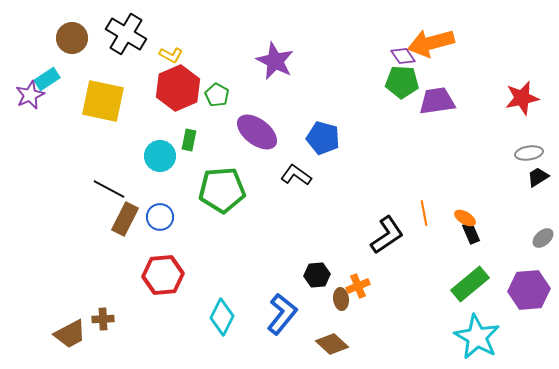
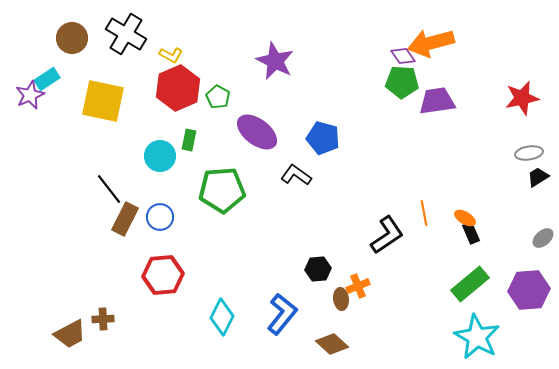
green pentagon at (217, 95): moved 1 px right, 2 px down
black line at (109, 189): rotated 24 degrees clockwise
black hexagon at (317, 275): moved 1 px right, 6 px up
